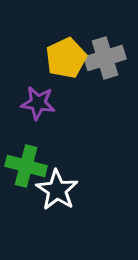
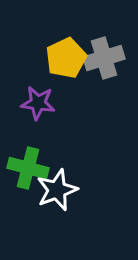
gray cross: moved 1 px left
green cross: moved 2 px right, 2 px down
white star: rotated 18 degrees clockwise
